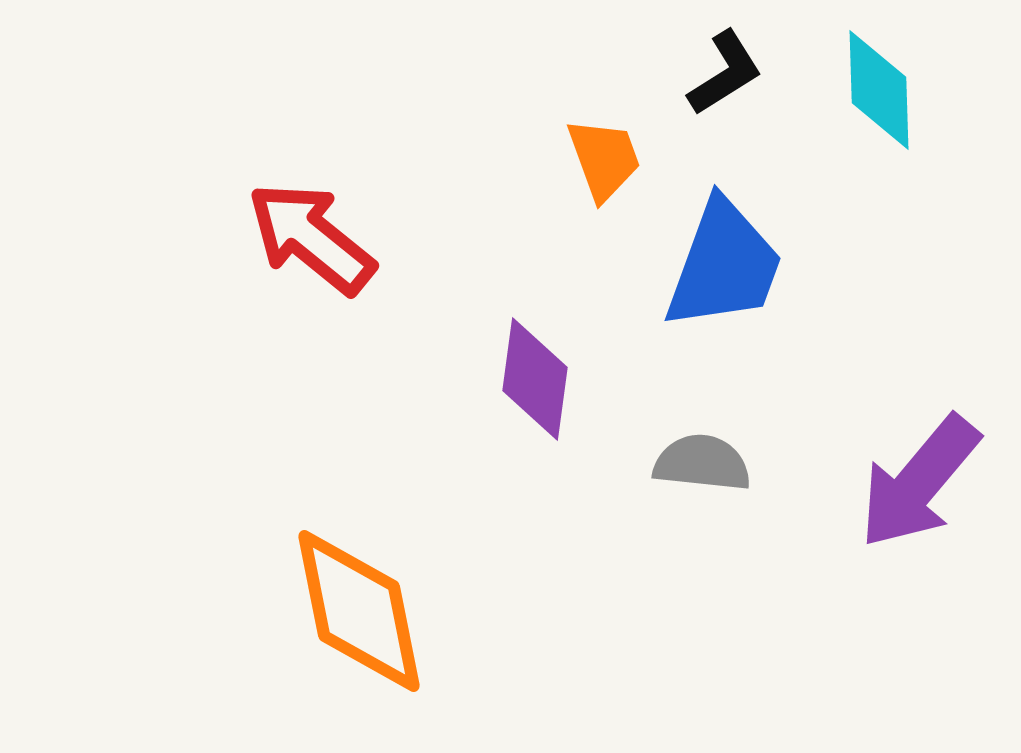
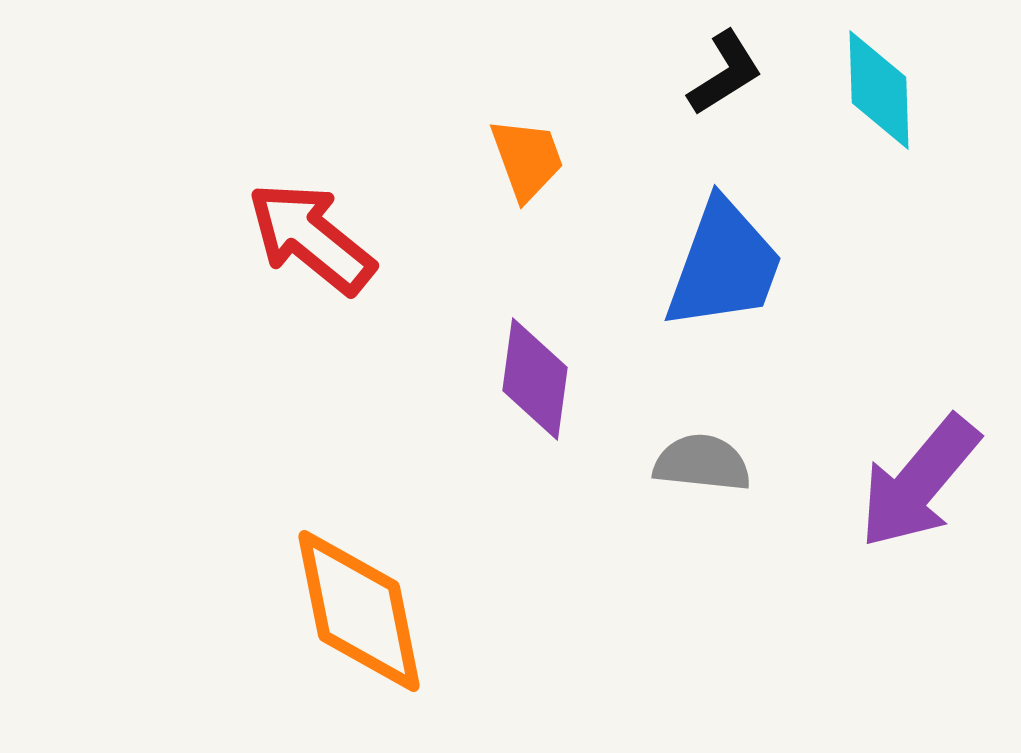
orange trapezoid: moved 77 px left
